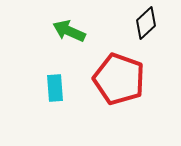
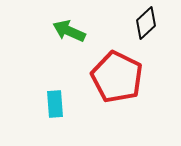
red pentagon: moved 2 px left, 2 px up; rotated 6 degrees clockwise
cyan rectangle: moved 16 px down
